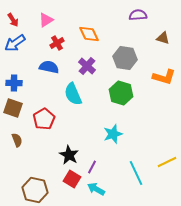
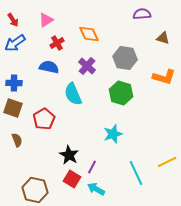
purple semicircle: moved 4 px right, 1 px up
